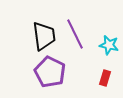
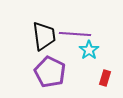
purple line: rotated 60 degrees counterclockwise
cyan star: moved 20 px left, 5 px down; rotated 24 degrees clockwise
